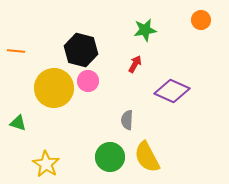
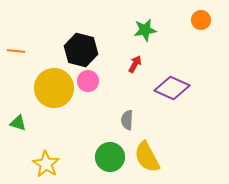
purple diamond: moved 3 px up
